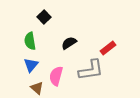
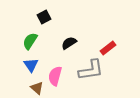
black square: rotated 16 degrees clockwise
green semicircle: rotated 42 degrees clockwise
blue triangle: rotated 14 degrees counterclockwise
pink semicircle: moved 1 px left
